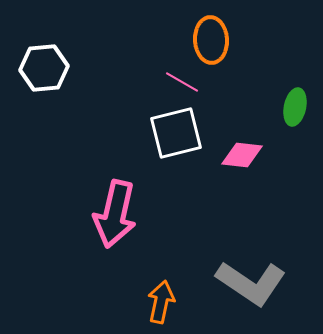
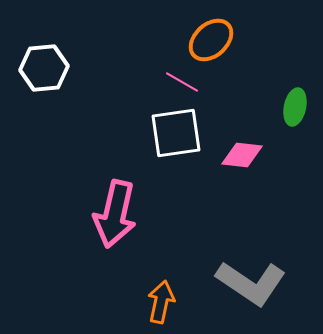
orange ellipse: rotated 51 degrees clockwise
white square: rotated 6 degrees clockwise
